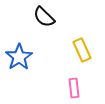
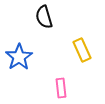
black semicircle: rotated 30 degrees clockwise
pink rectangle: moved 13 px left
